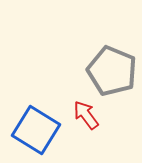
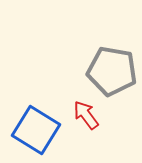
gray pentagon: rotated 12 degrees counterclockwise
